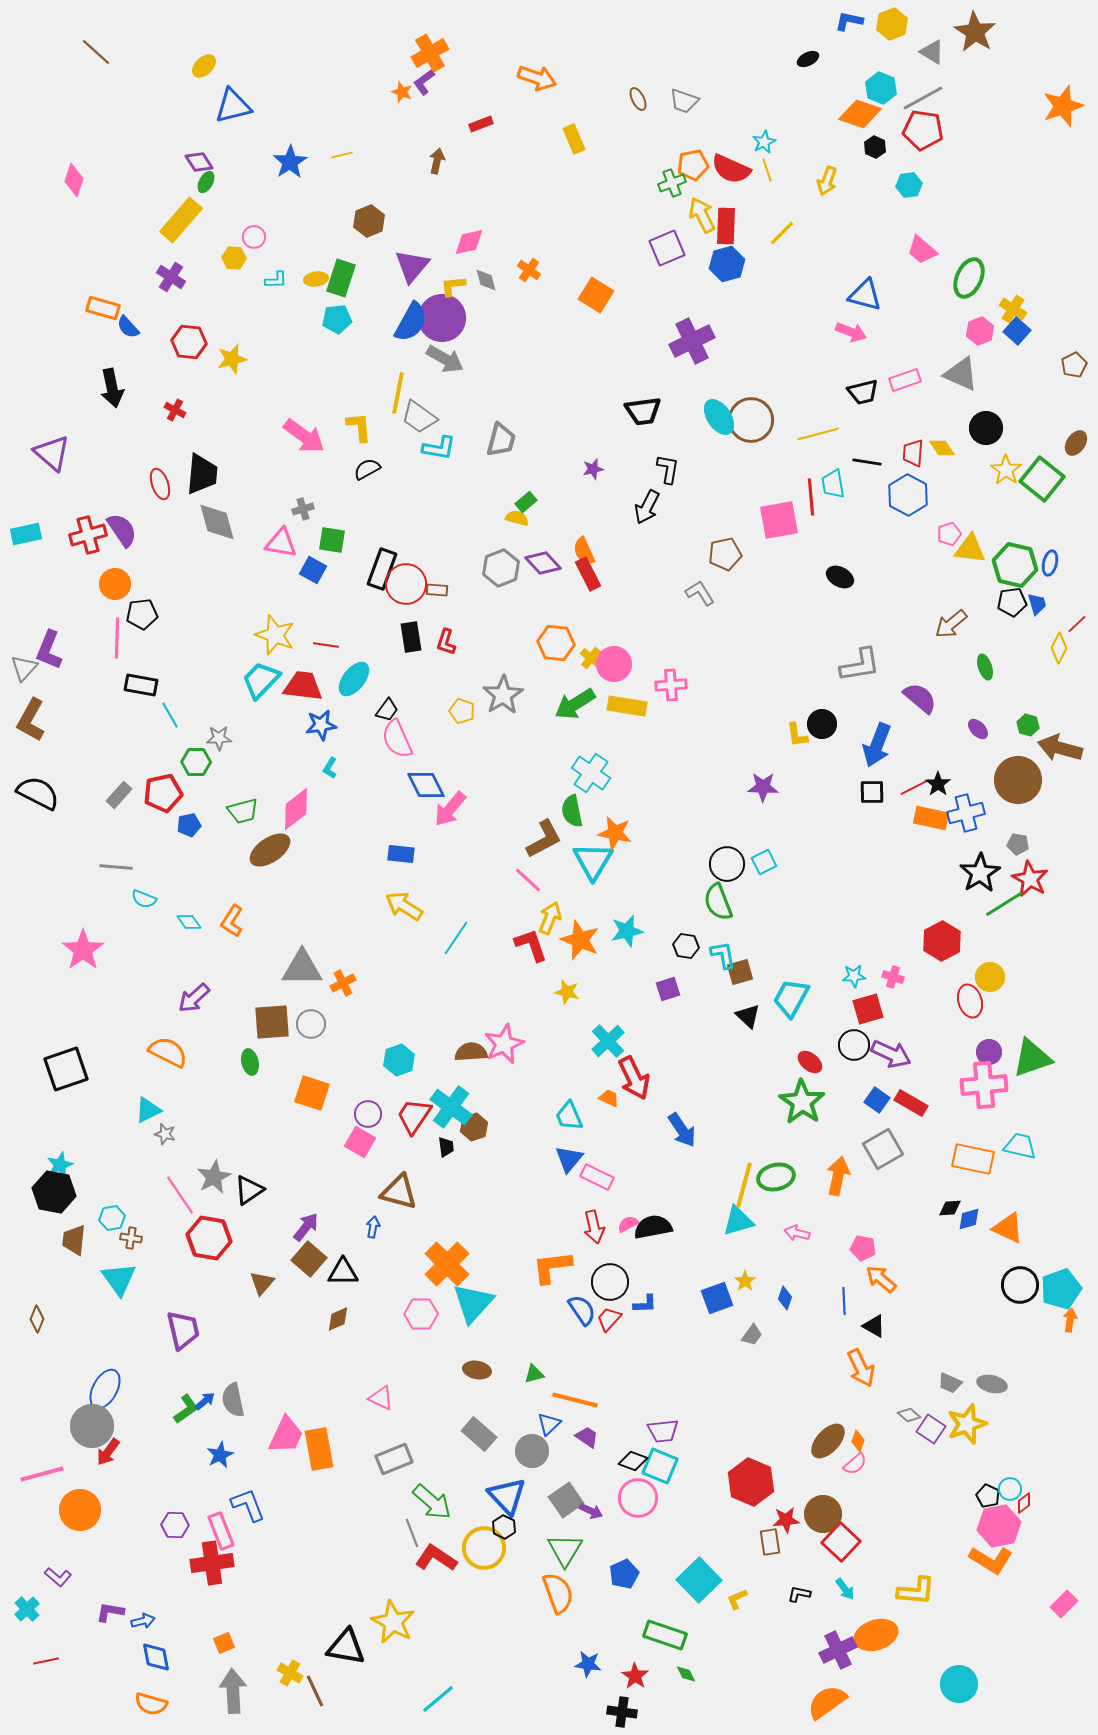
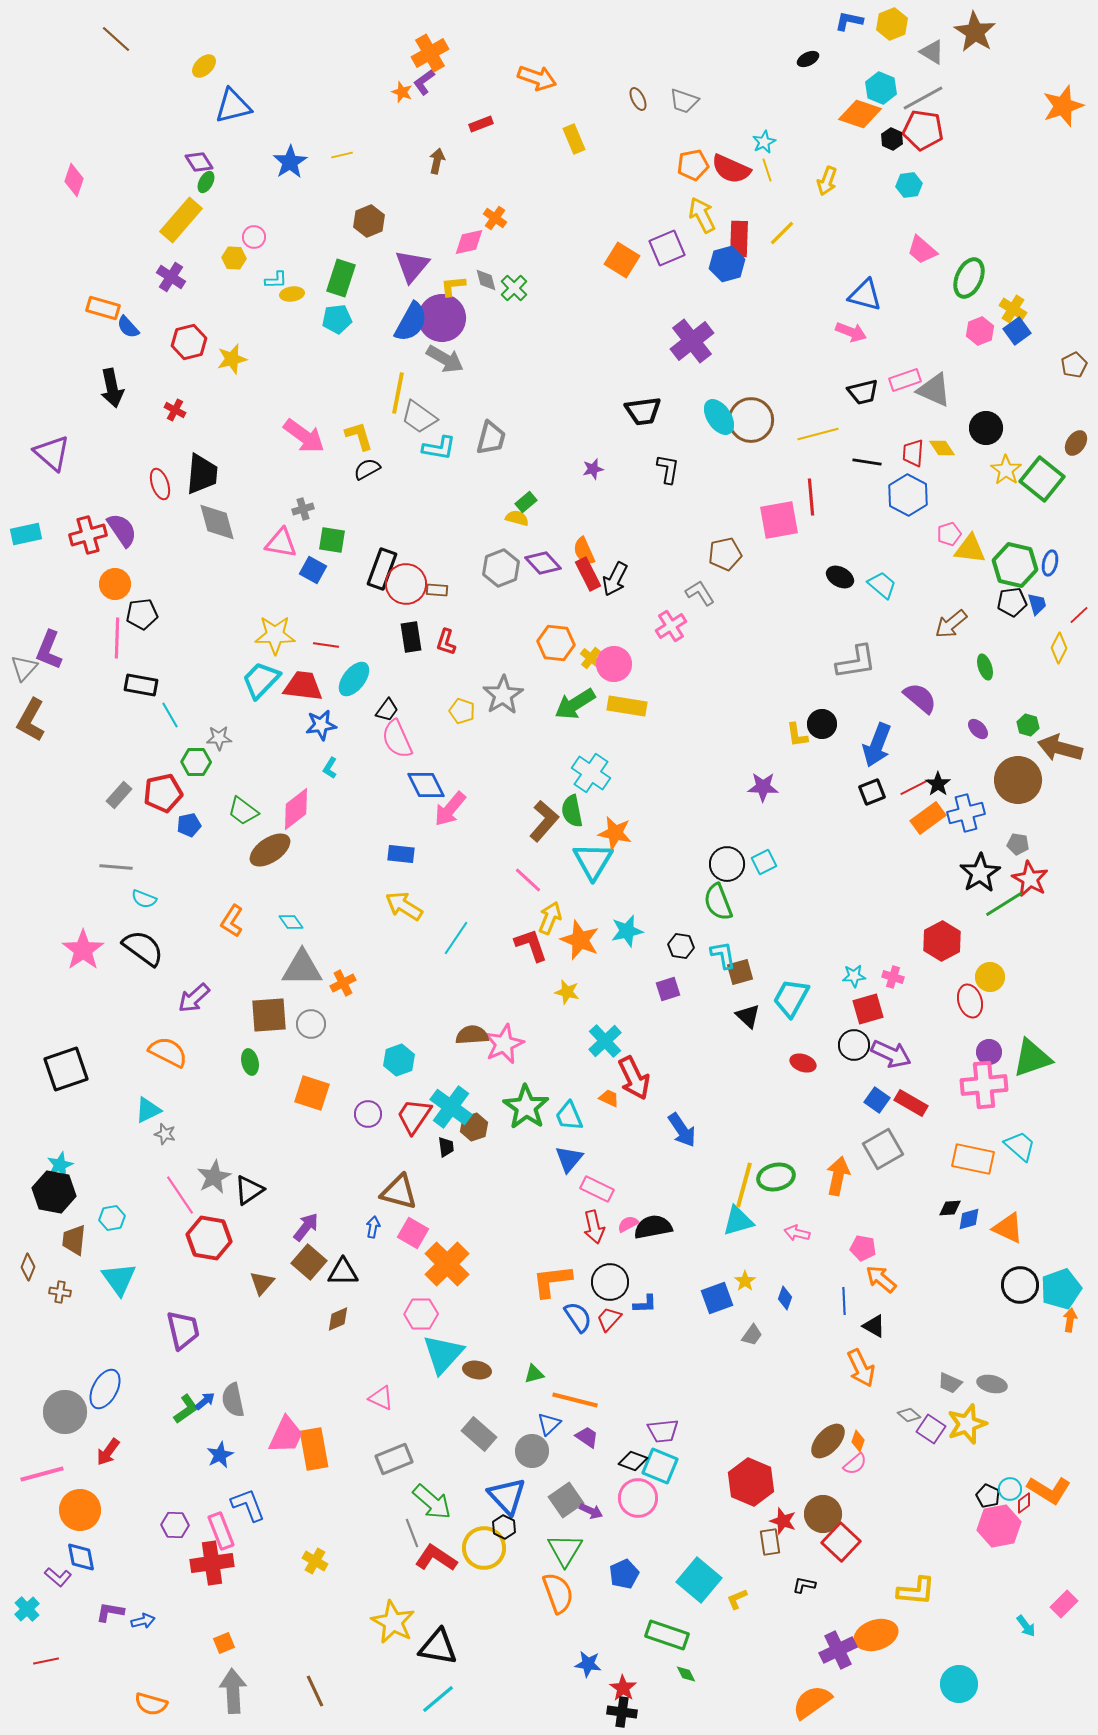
brown line at (96, 52): moved 20 px right, 13 px up
black hexagon at (875, 147): moved 17 px right, 8 px up
green cross at (672, 183): moved 158 px left, 105 px down; rotated 24 degrees counterclockwise
red rectangle at (726, 226): moved 13 px right, 13 px down
orange cross at (529, 270): moved 34 px left, 52 px up
yellow ellipse at (316, 279): moved 24 px left, 15 px down
orange square at (596, 295): moved 26 px right, 35 px up
blue square at (1017, 331): rotated 12 degrees clockwise
purple cross at (692, 341): rotated 12 degrees counterclockwise
red hexagon at (189, 342): rotated 20 degrees counterclockwise
gray triangle at (961, 374): moved 27 px left, 16 px down
yellow L-shape at (359, 427): moved 9 px down; rotated 12 degrees counterclockwise
gray trapezoid at (501, 440): moved 10 px left, 2 px up
cyan trapezoid at (833, 484): moved 49 px right, 101 px down; rotated 140 degrees clockwise
black arrow at (647, 507): moved 32 px left, 72 px down
red line at (1077, 624): moved 2 px right, 9 px up
yellow star at (275, 635): rotated 21 degrees counterclockwise
gray L-shape at (860, 665): moved 4 px left, 3 px up
pink cross at (671, 685): moved 59 px up; rotated 28 degrees counterclockwise
black square at (872, 792): rotated 20 degrees counterclockwise
black semicircle at (38, 793): moved 105 px right, 155 px down; rotated 9 degrees clockwise
green trapezoid at (243, 811): rotated 52 degrees clockwise
orange rectangle at (931, 818): moved 3 px left; rotated 48 degrees counterclockwise
brown L-shape at (544, 839): moved 18 px up; rotated 21 degrees counterclockwise
cyan diamond at (189, 922): moved 102 px right
black hexagon at (686, 946): moved 5 px left
brown square at (272, 1022): moved 3 px left, 7 px up
cyan cross at (608, 1041): moved 3 px left
brown semicircle at (471, 1052): moved 1 px right, 17 px up
red ellipse at (810, 1062): moved 7 px left, 1 px down; rotated 20 degrees counterclockwise
green star at (802, 1102): moved 276 px left, 5 px down
pink square at (360, 1142): moved 53 px right, 91 px down
cyan trapezoid at (1020, 1146): rotated 28 degrees clockwise
pink rectangle at (597, 1177): moved 12 px down
brown cross at (131, 1238): moved 71 px left, 54 px down
brown square at (309, 1259): moved 3 px down
orange L-shape at (552, 1267): moved 14 px down
cyan triangle at (473, 1303): moved 30 px left, 51 px down
blue semicircle at (582, 1310): moved 4 px left, 7 px down
brown diamond at (37, 1319): moved 9 px left, 52 px up
gray circle at (92, 1426): moved 27 px left, 14 px up
orange rectangle at (319, 1449): moved 5 px left
red star at (786, 1520): moved 3 px left, 1 px down; rotated 24 degrees clockwise
orange L-shape at (991, 1560): moved 58 px right, 70 px up
cyan square at (699, 1580): rotated 6 degrees counterclockwise
cyan arrow at (845, 1589): moved 181 px right, 37 px down
black L-shape at (799, 1594): moved 5 px right, 9 px up
green rectangle at (665, 1635): moved 2 px right
black triangle at (346, 1647): moved 92 px right
blue diamond at (156, 1657): moved 75 px left, 100 px up
yellow cross at (290, 1673): moved 25 px right, 112 px up
red star at (635, 1676): moved 12 px left, 12 px down
orange semicircle at (827, 1702): moved 15 px left
